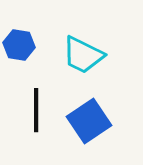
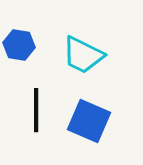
blue square: rotated 33 degrees counterclockwise
